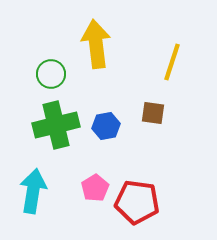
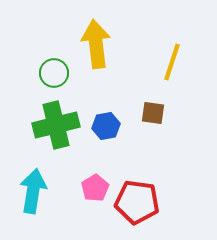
green circle: moved 3 px right, 1 px up
